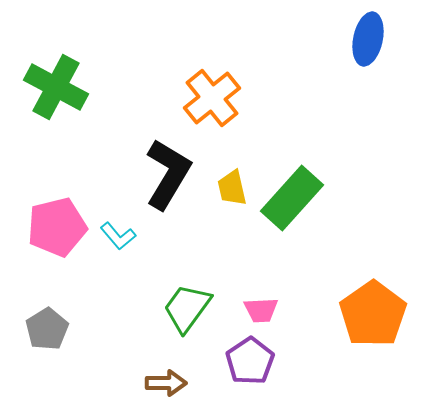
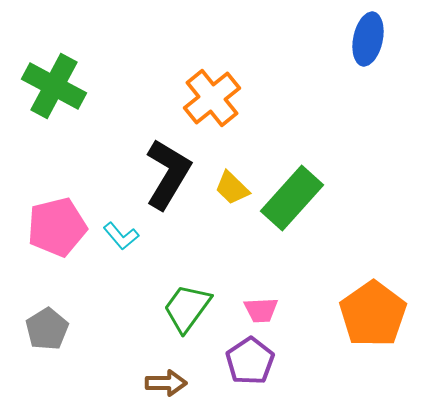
green cross: moved 2 px left, 1 px up
yellow trapezoid: rotated 33 degrees counterclockwise
cyan L-shape: moved 3 px right
